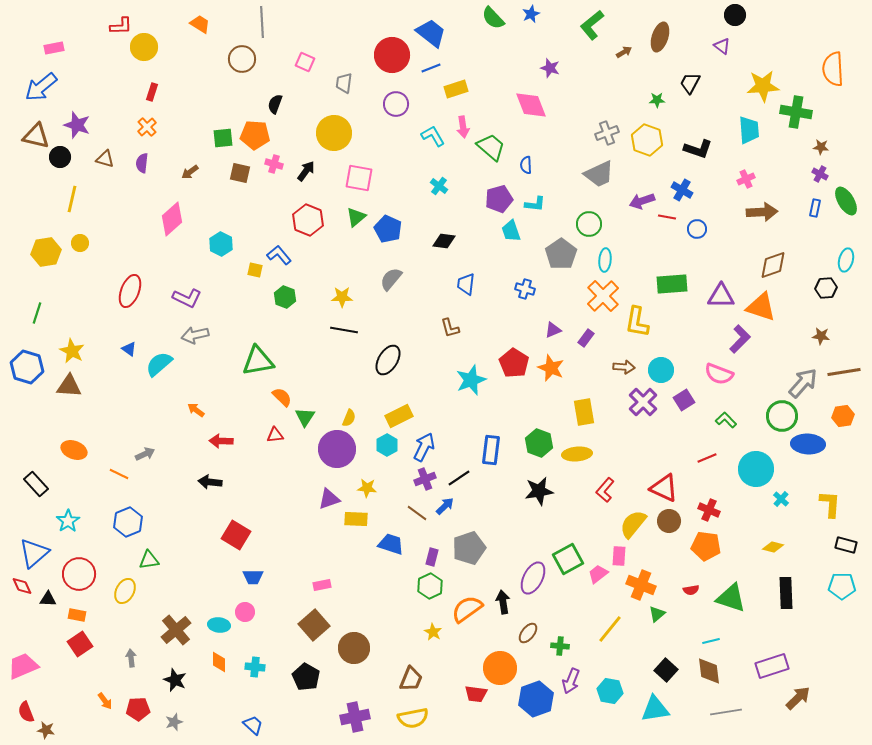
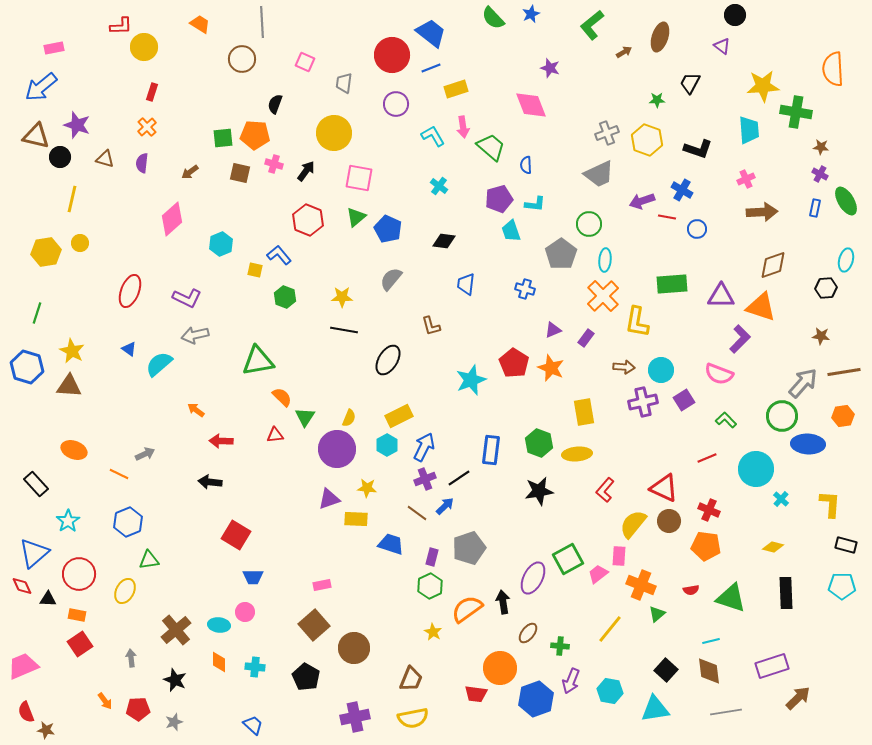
cyan hexagon at (221, 244): rotated 10 degrees clockwise
brown L-shape at (450, 328): moved 19 px left, 2 px up
purple cross at (643, 402): rotated 32 degrees clockwise
